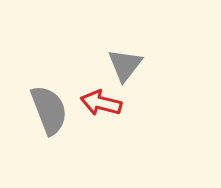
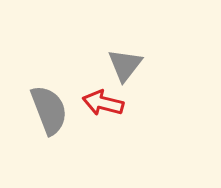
red arrow: moved 2 px right
